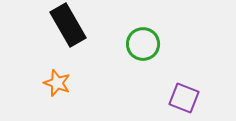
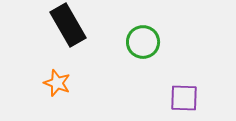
green circle: moved 2 px up
purple square: rotated 20 degrees counterclockwise
